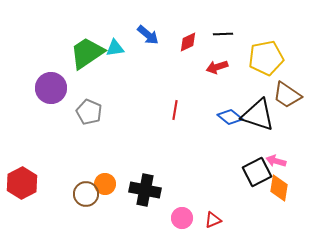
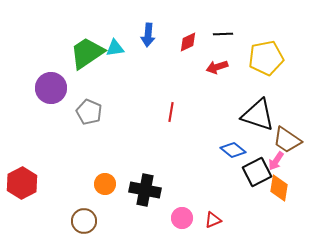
blue arrow: rotated 55 degrees clockwise
brown trapezoid: moved 45 px down
red line: moved 4 px left, 2 px down
blue diamond: moved 3 px right, 33 px down
pink arrow: rotated 72 degrees counterclockwise
brown circle: moved 2 px left, 27 px down
